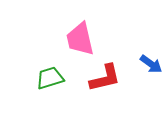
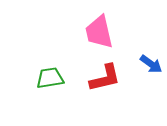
pink trapezoid: moved 19 px right, 7 px up
green trapezoid: rotated 8 degrees clockwise
